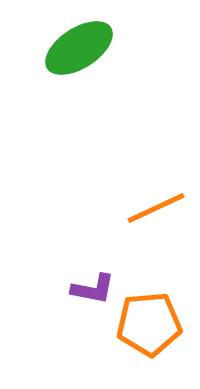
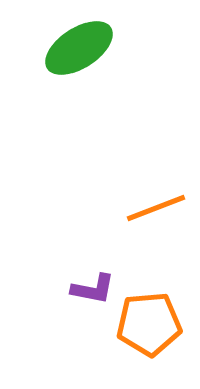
orange line: rotated 4 degrees clockwise
